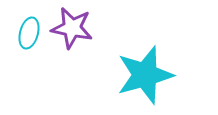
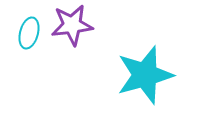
purple star: moved 3 px up; rotated 18 degrees counterclockwise
